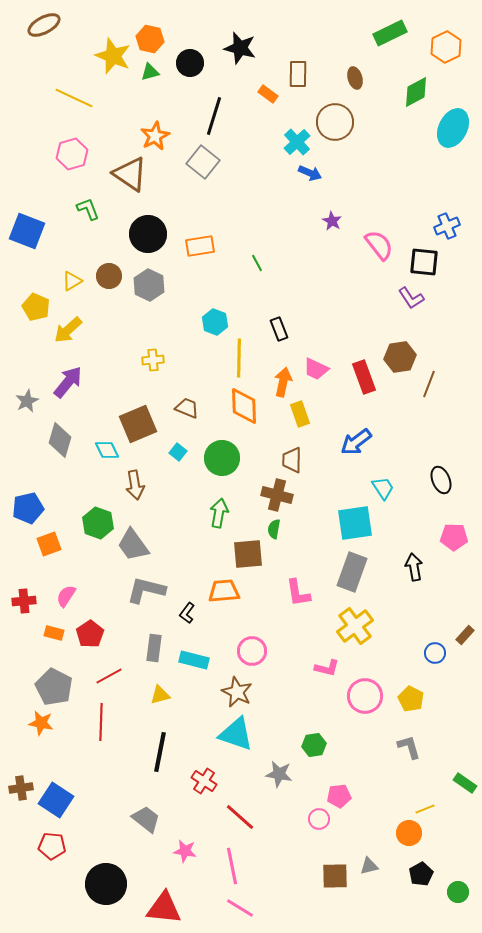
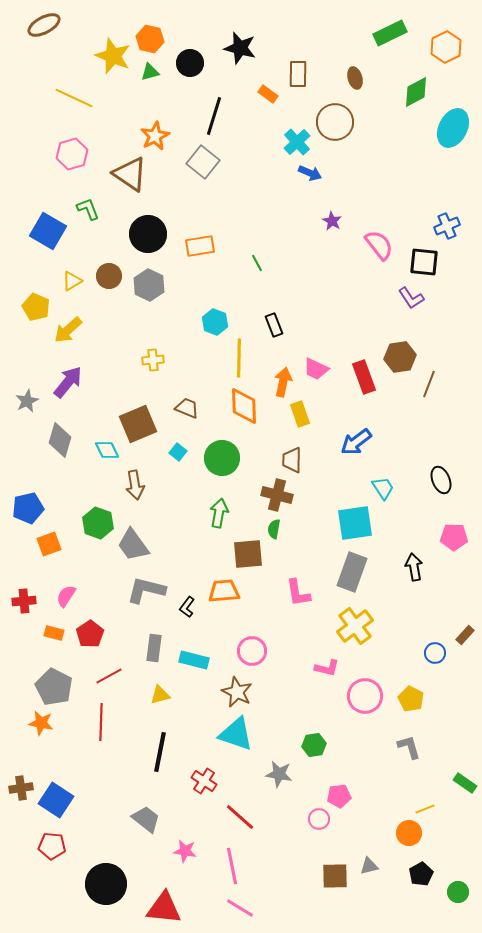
blue square at (27, 231): moved 21 px right; rotated 9 degrees clockwise
black rectangle at (279, 329): moved 5 px left, 4 px up
black L-shape at (187, 613): moved 6 px up
